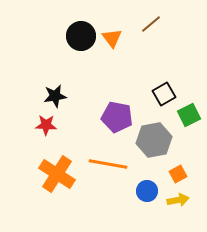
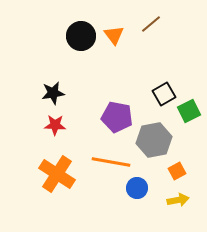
orange triangle: moved 2 px right, 3 px up
black star: moved 2 px left, 3 px up
green square: moved 4 px up
red star: moved 9 px right
orange line: moved 3 px right, 2 px up
orange square: moved 1 px left, 3 px up
blue circle: moved 10 px left, 3 px up
